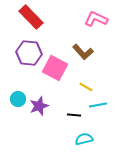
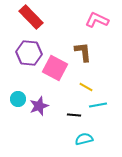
pink L-shape: moved 1 px right, 1 px down
brown L-shape: rotated 145 degrees counterclockwise
